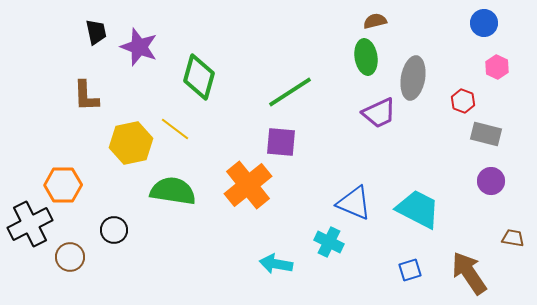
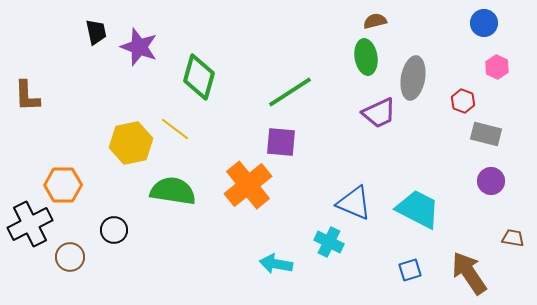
brown L-shape: moved 59 px left
